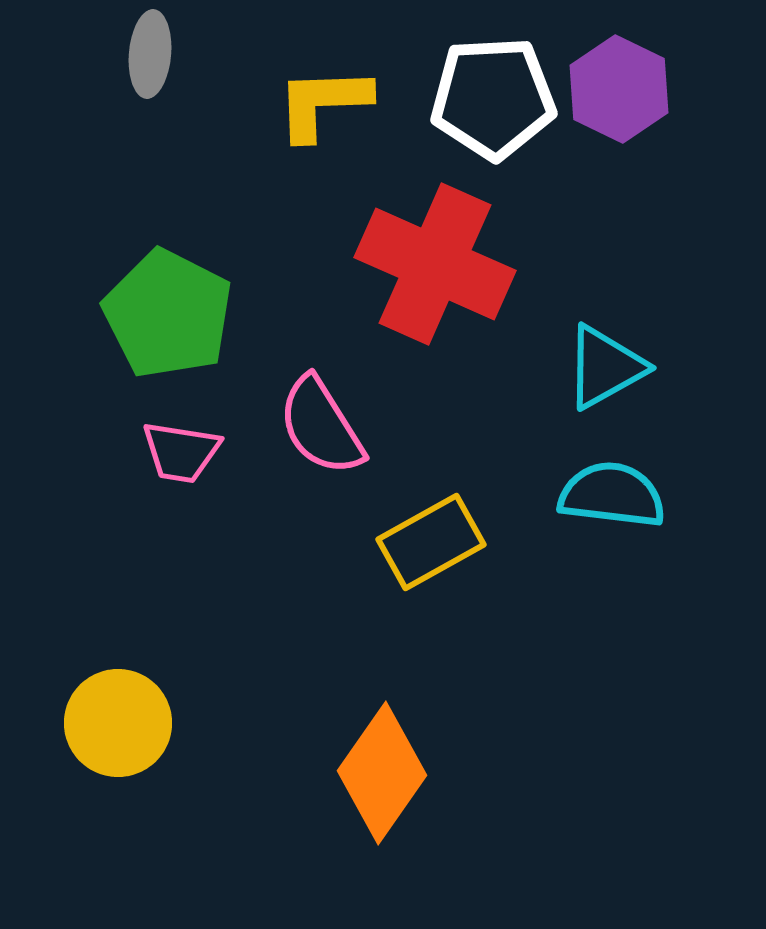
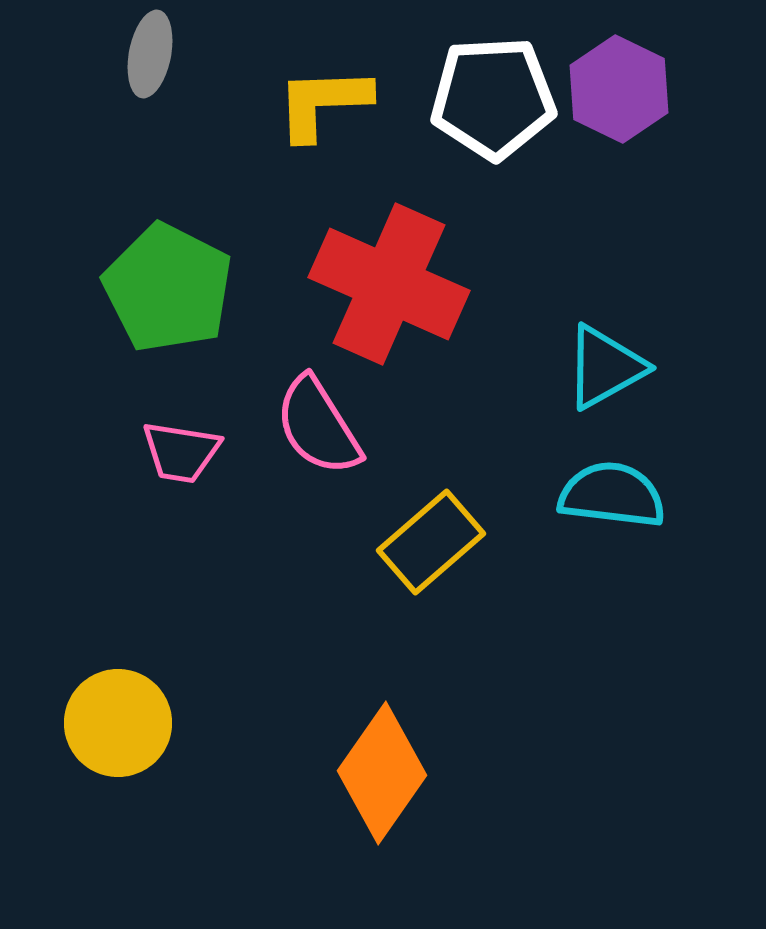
gray ellipse: rotated 6 degrees clockwise
red cross: moved 46 px left, 20 px down
green pentagon: moved 26 px up
pink semicircle: moved 3 px left
yellow rectangle: rotated 12 degrees counterclockwise
